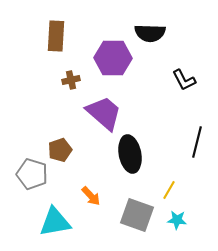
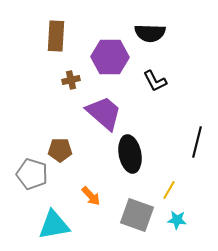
purple hexagon: moved 3 px left, 1 px up
black L-shape: moved 29 px left, 1 px down
brown pentagon: rotated 20 degrees clockwise
cyan triangle: moved 1 px left, 3 px down
